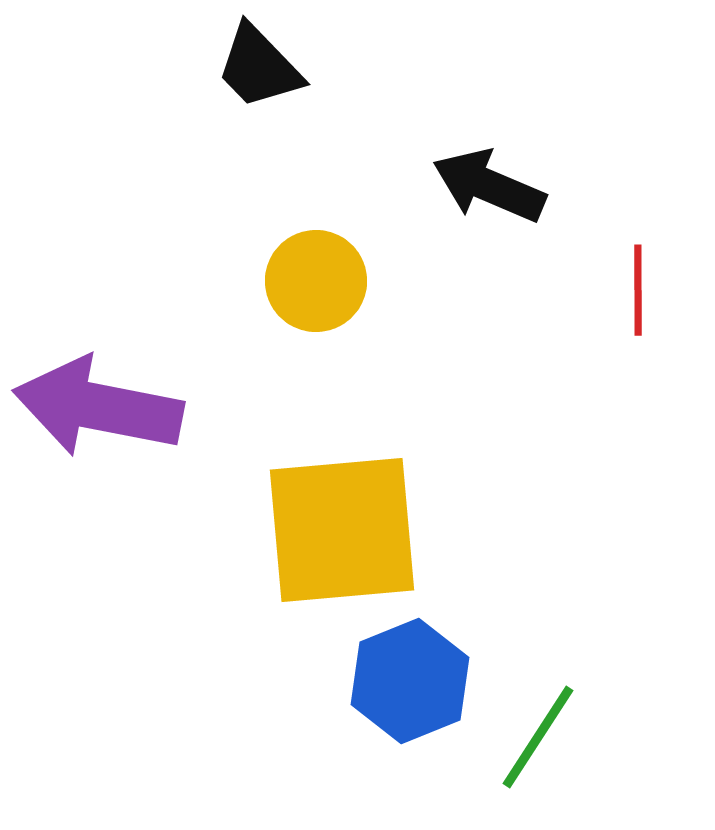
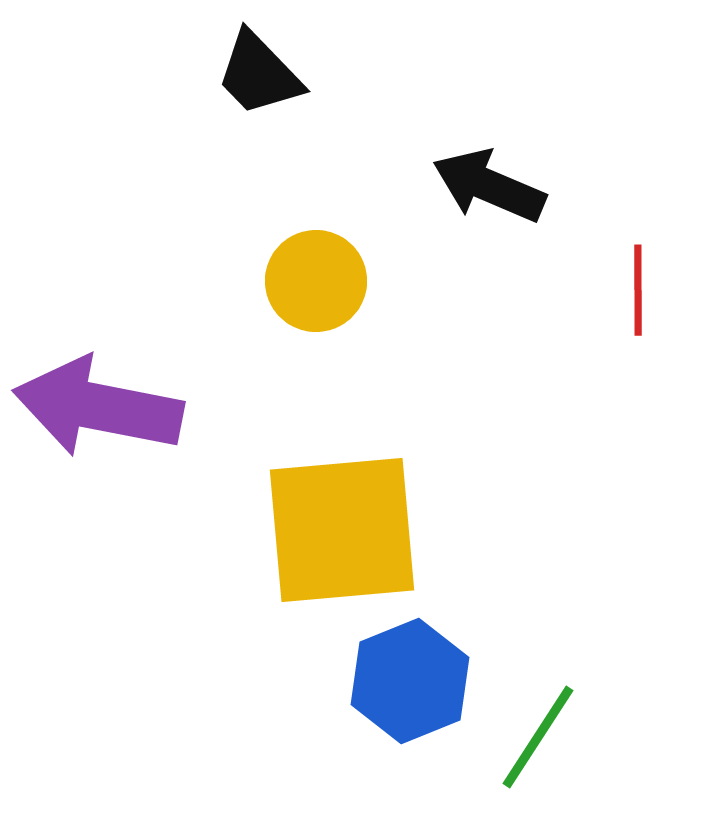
black trapezoid: moved 7 px down
